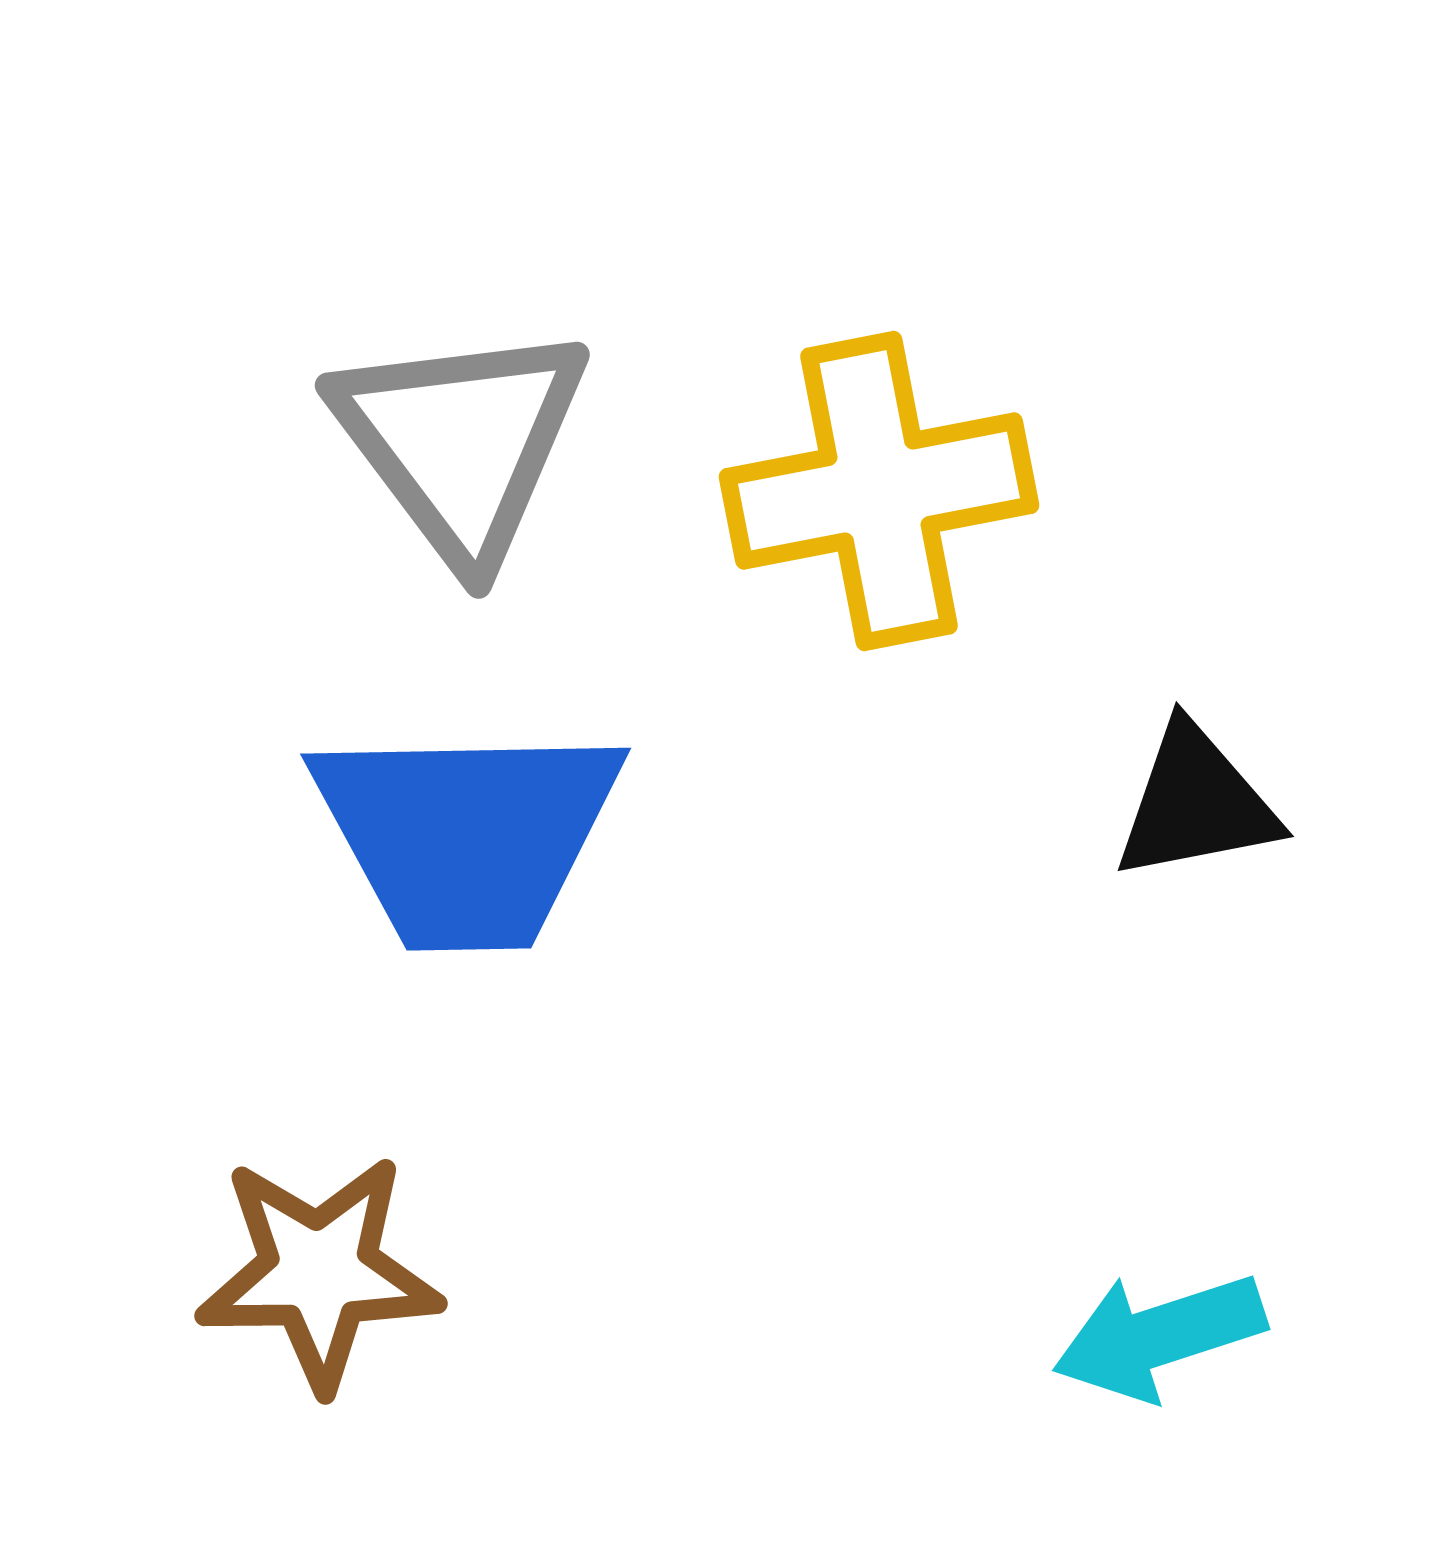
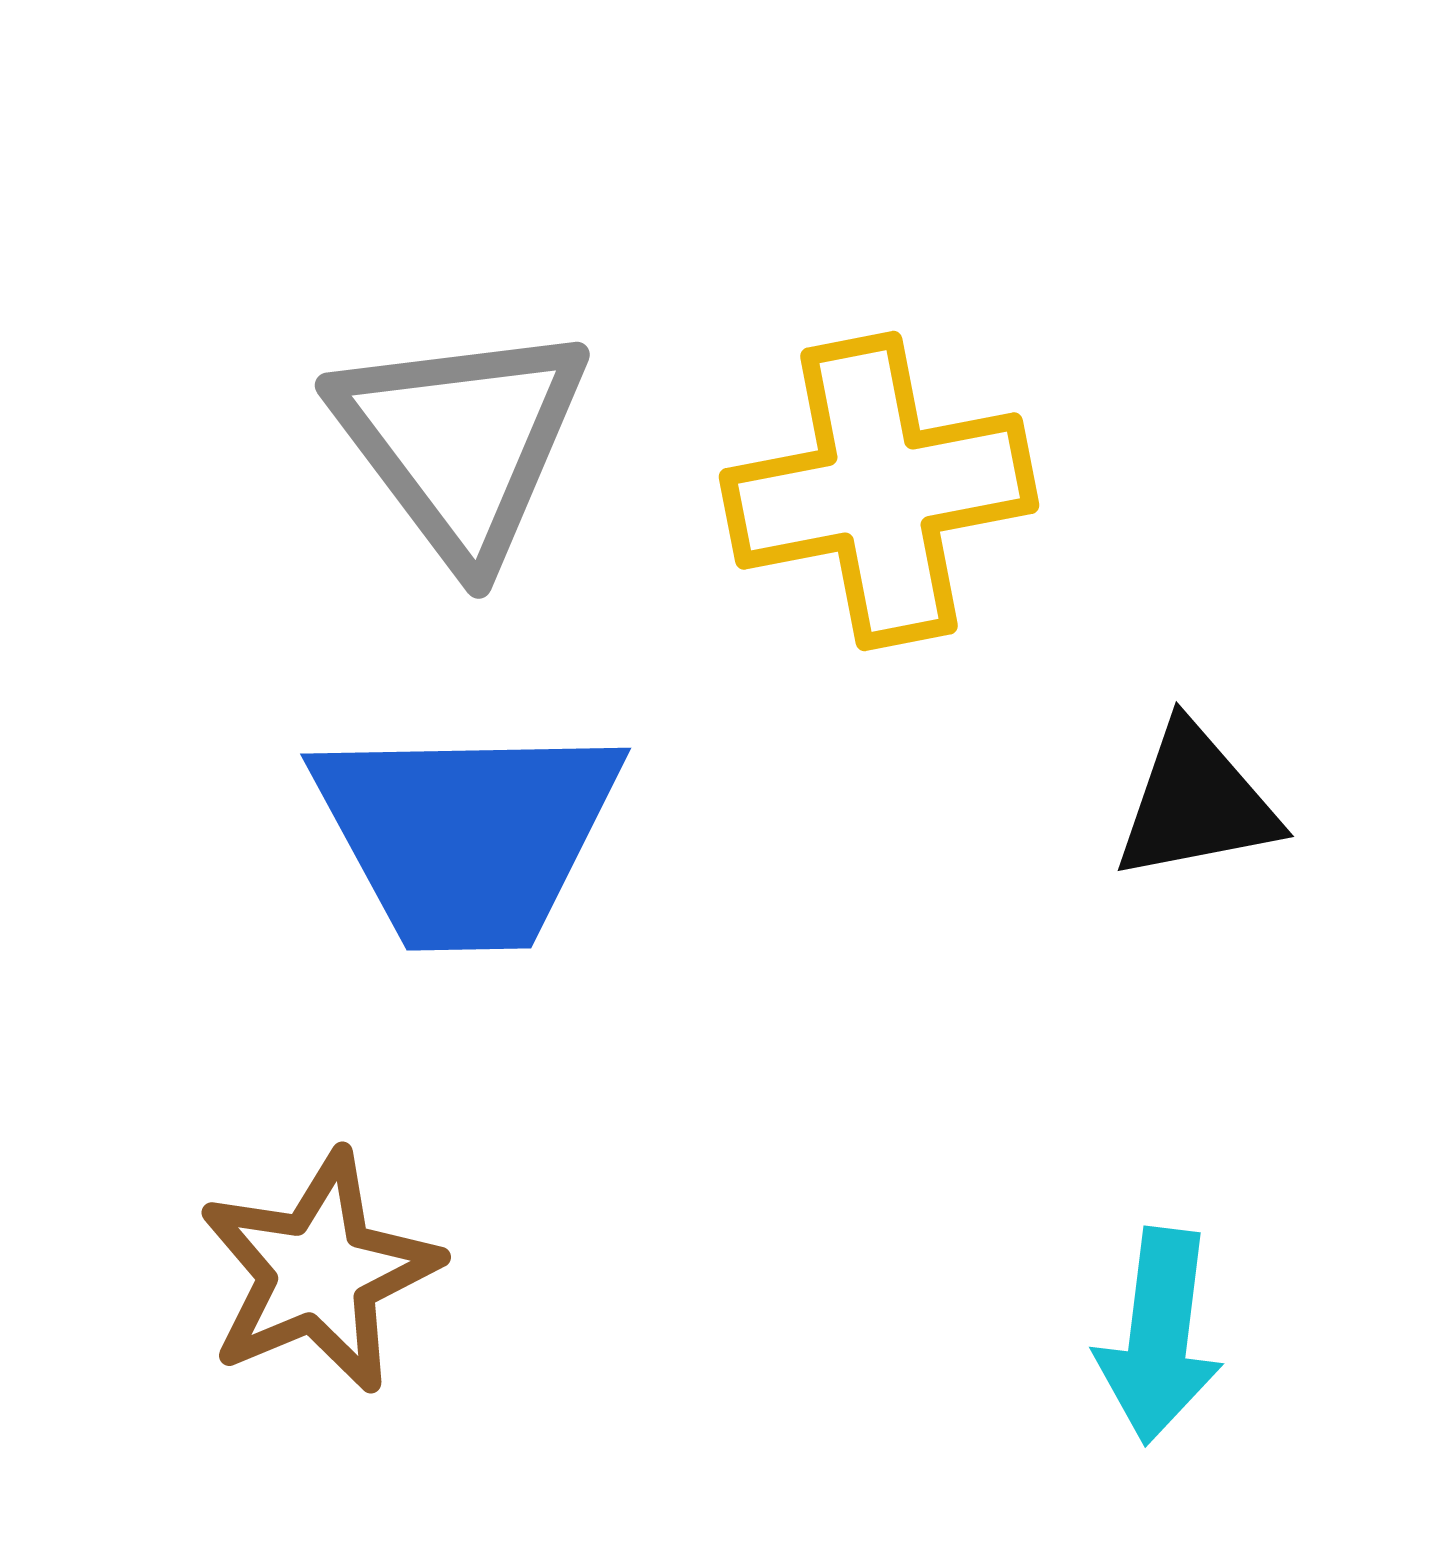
brown star: rotated 22 degrees counterclockwise
cyan arrow: rotated 65 degrees counterclockwise
